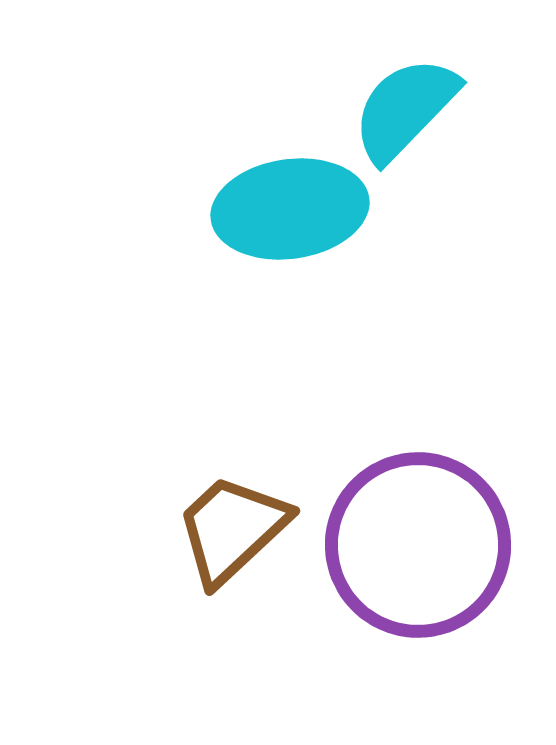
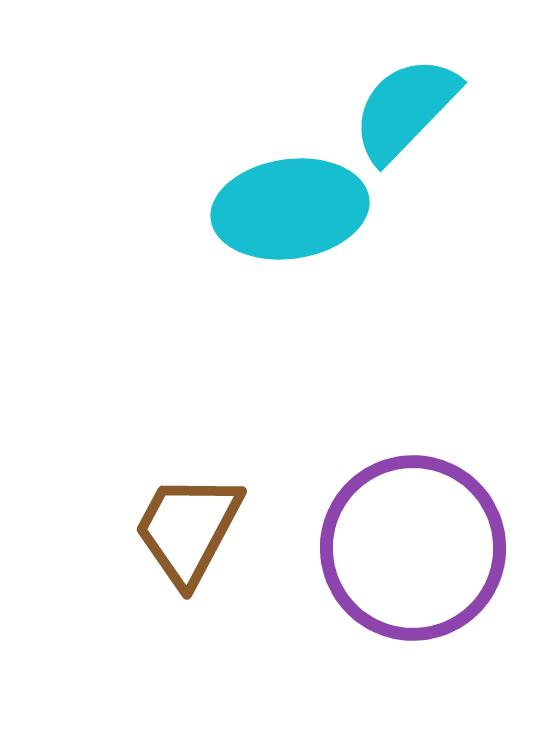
brown trapezoid: moved 44 px left; rotated 19 degrees counterclockwise
purple circle: moved 5 px left, 3 px down
